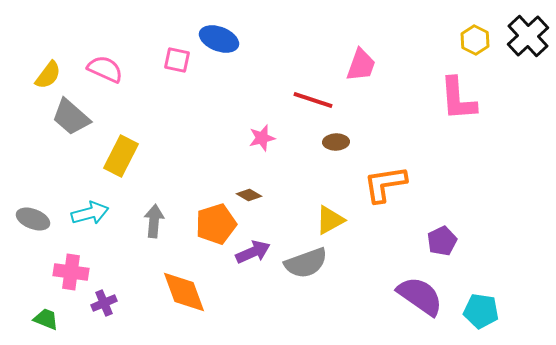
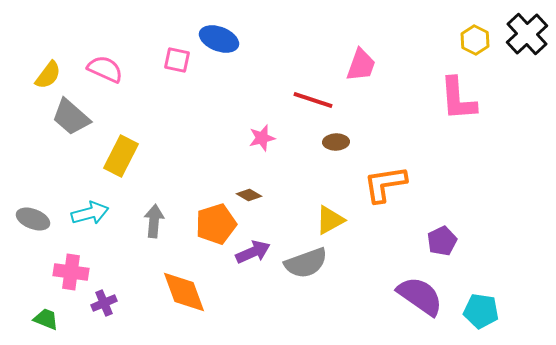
black cross: moved 1 px left, 2 px up
